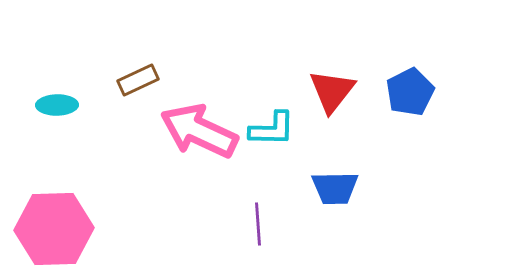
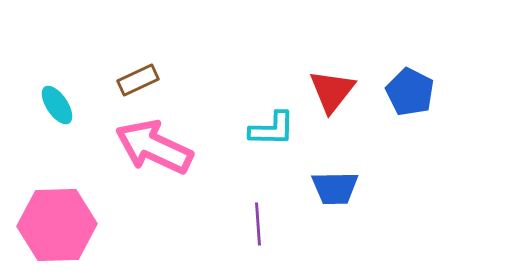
blue pentagon: rotated 18 degrees counterclockwise
cyan ellipse: rotated 57 degrees clockwise
pink arrow: moved 45 px left, 16 px down
pink hexagon: moved 3 px right, 4 px up
